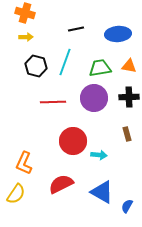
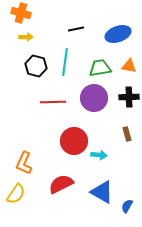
orange cross: moved 4 px left
blue ellipse: rotated 15 degrees counterclockwise
cyan line: rotated 12 degrees counterclockwise
red circle: moved 1 px right
